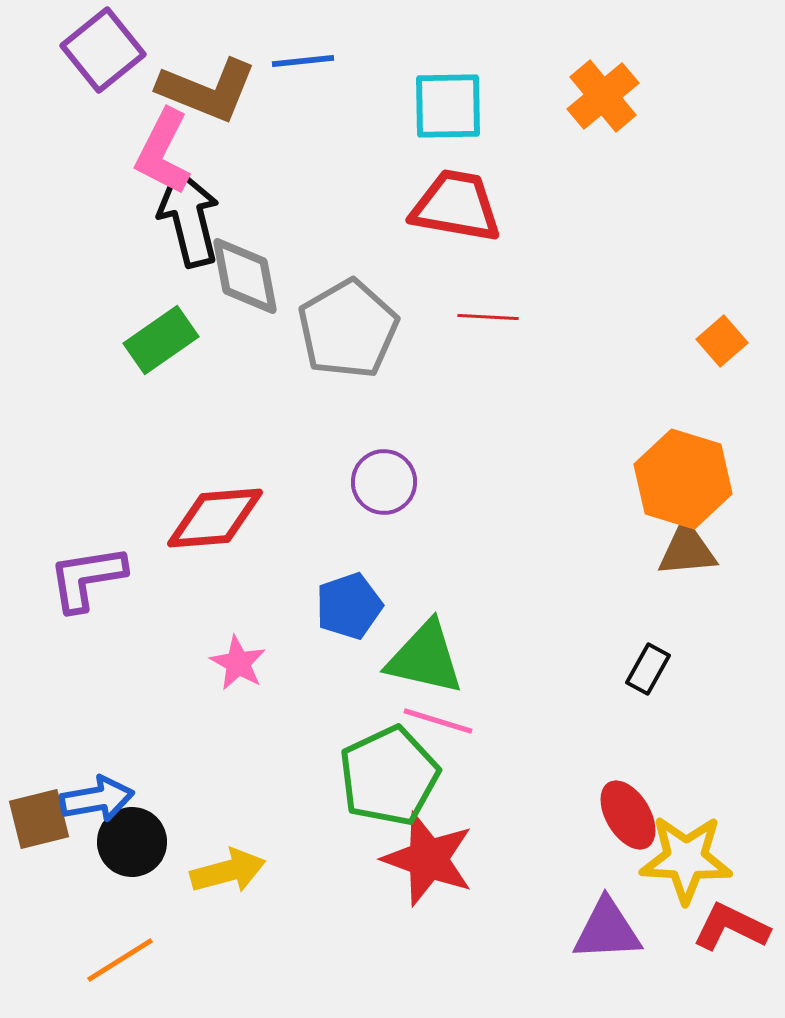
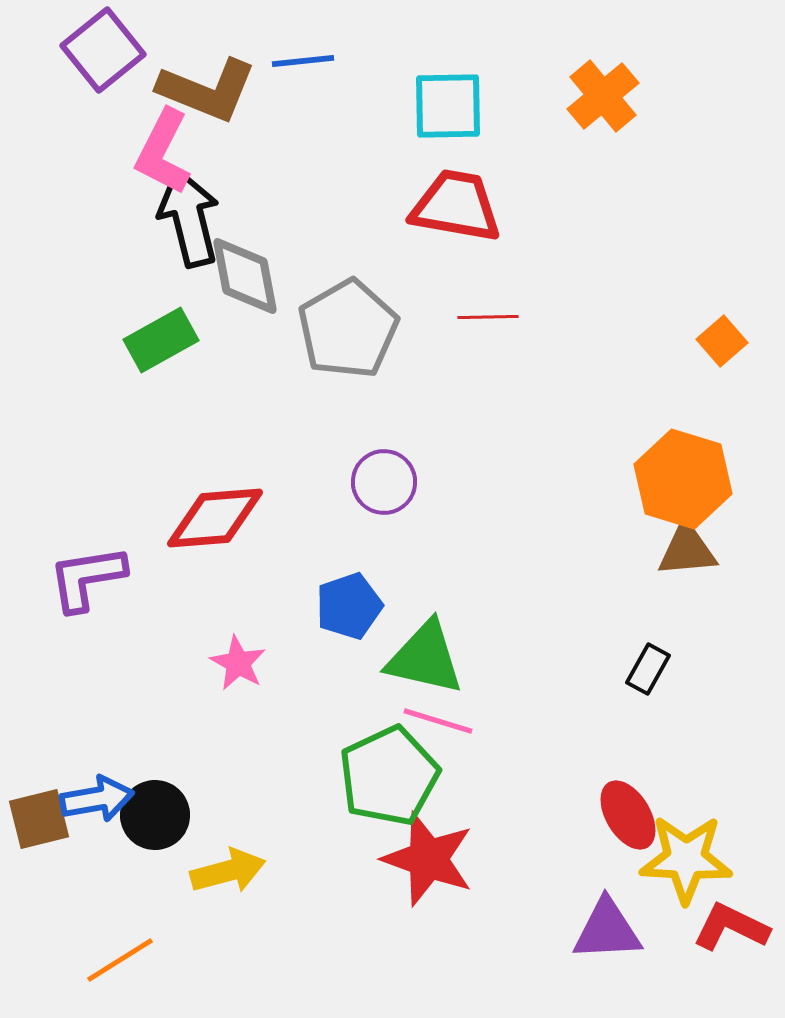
red line: rotated 4 degrees counterclockwise
green rectangle: rotated 6 degrees clockwise
black circle: moved 23 px right, 27 px up
